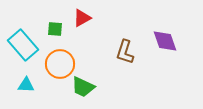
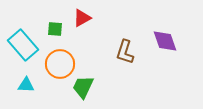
green trapezoid: rotated 90 degrees clockwise
